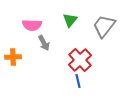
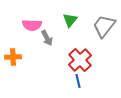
gray arrow: moved 3 px right, 5 px up
